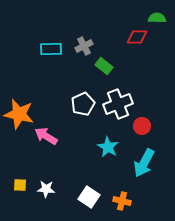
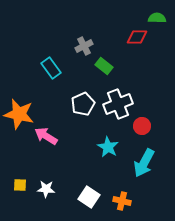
cyan rectangle: moved 19 px down; rotated 55 degrees clockwise
